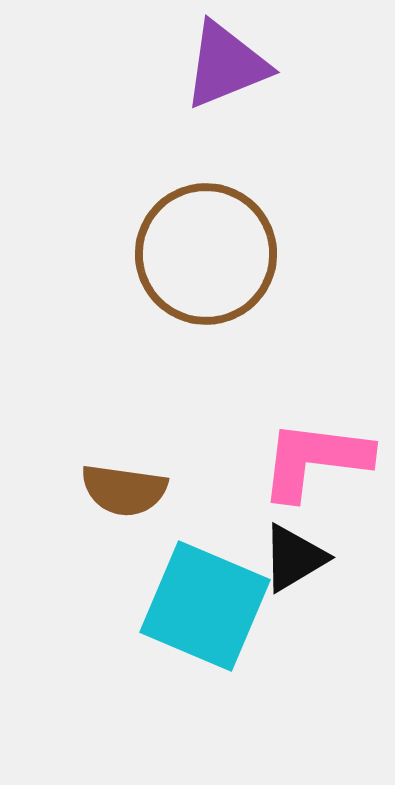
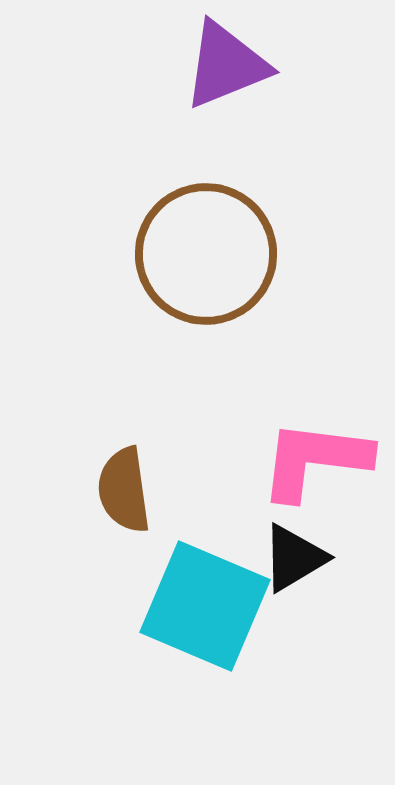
brown semicircle: rotated 74 degrees clockwise
